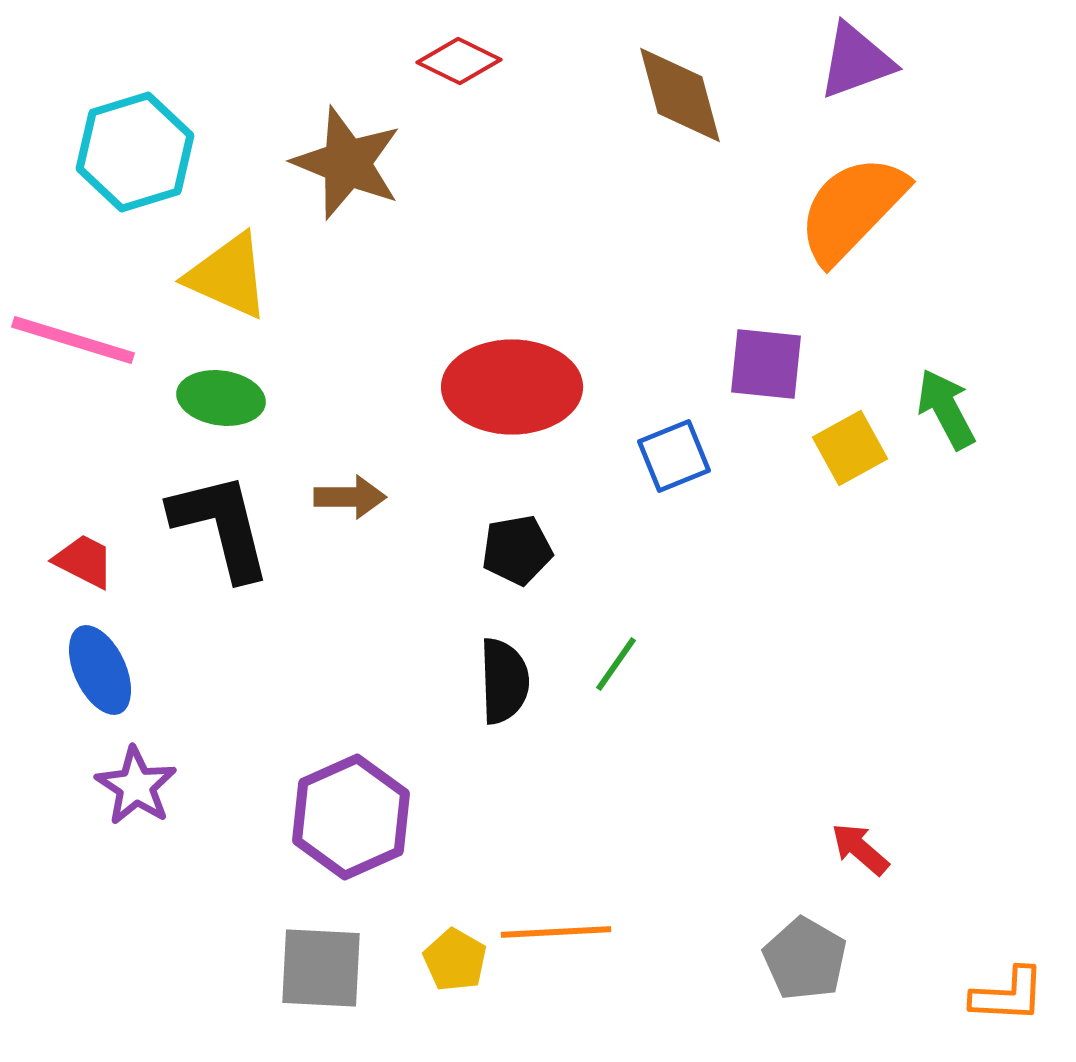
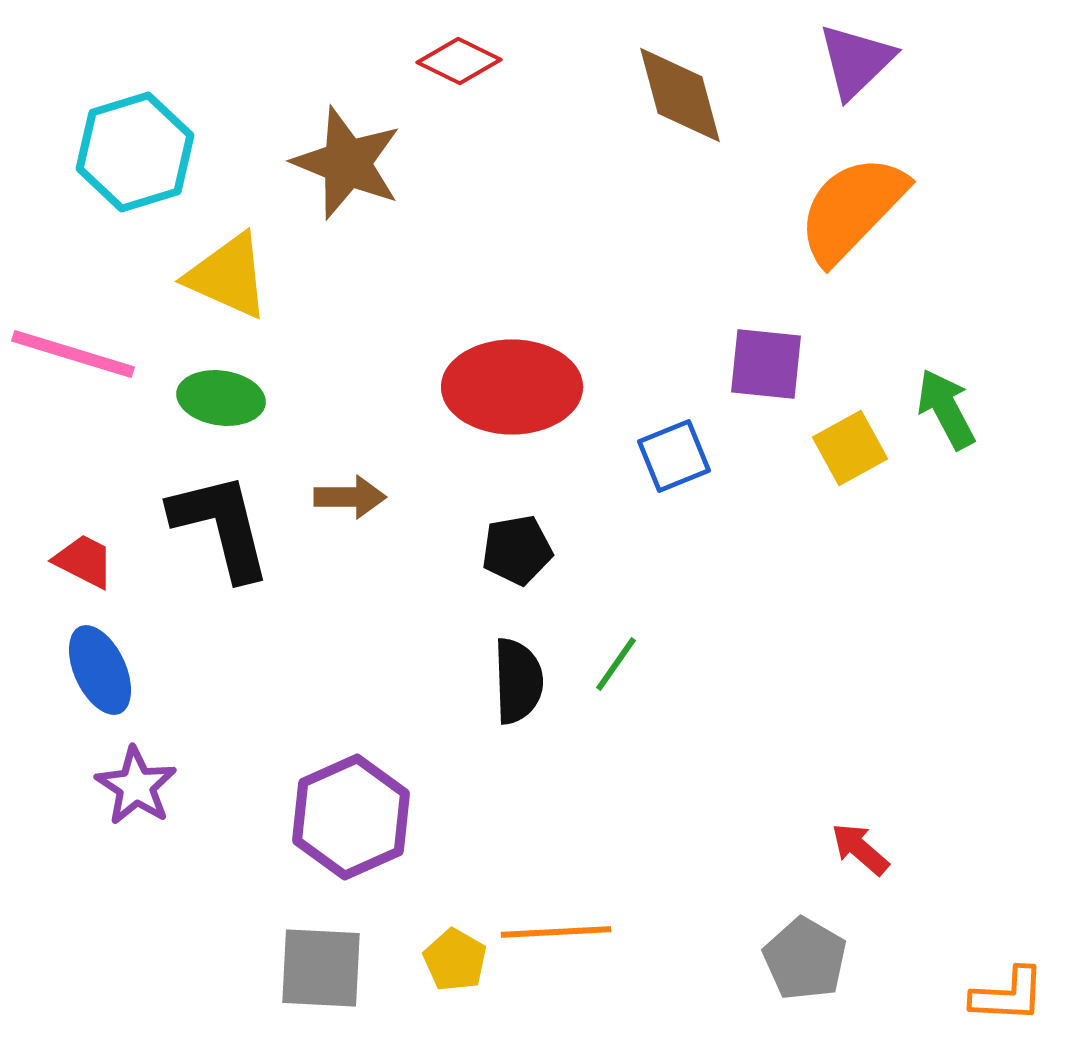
purple triangle: rotated 24 degrees counterclockwise
pink line: moved 14 px down
black semicircle: moved 14 px right
